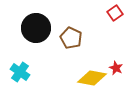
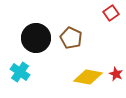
red square: moved 4 px left
black circle: moved 10 px down
red star: moved 6 px down
yellow diamond: moved 4 px left, 1 px up
